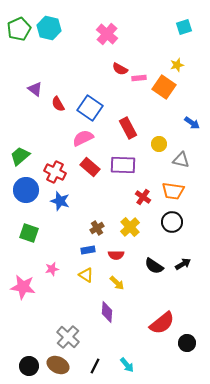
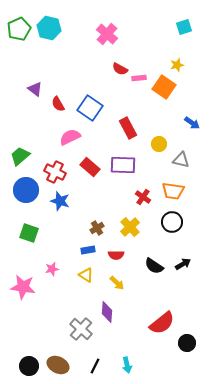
pink semicircle at (83, 138): moved 13 px left, 1 px up
gray cross at (68, 337): moved 13 px right, 8 px up
cyan arrow at (127, 365): rotated 28 degrees clockwise
